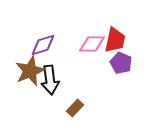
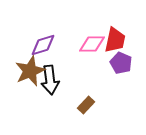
brown rectangle: moved 11 px right, 3 px up
